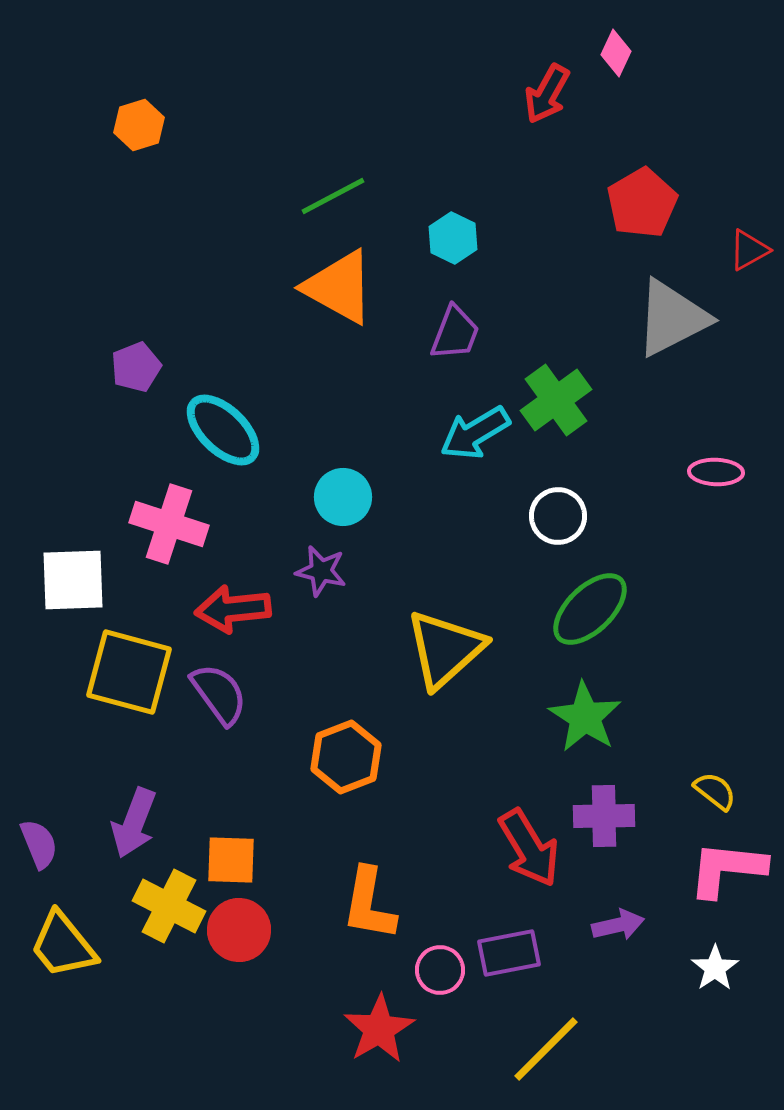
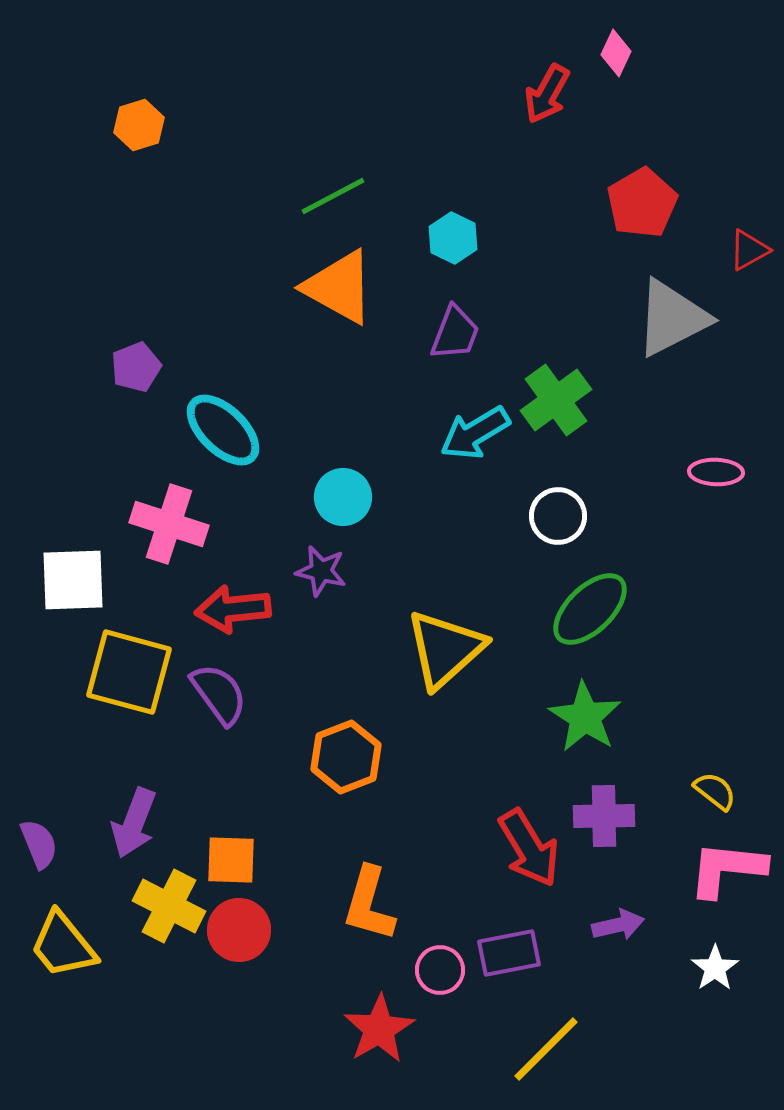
orange L-shape at (369, 904): rotated 6 degrees clockwise
